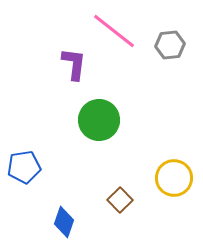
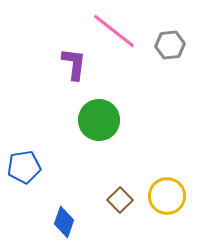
yellow circle: moved 7 px left, 18 px down
